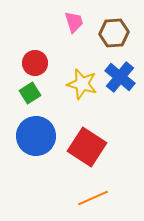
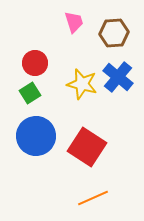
blue cross: moved 2 px left
